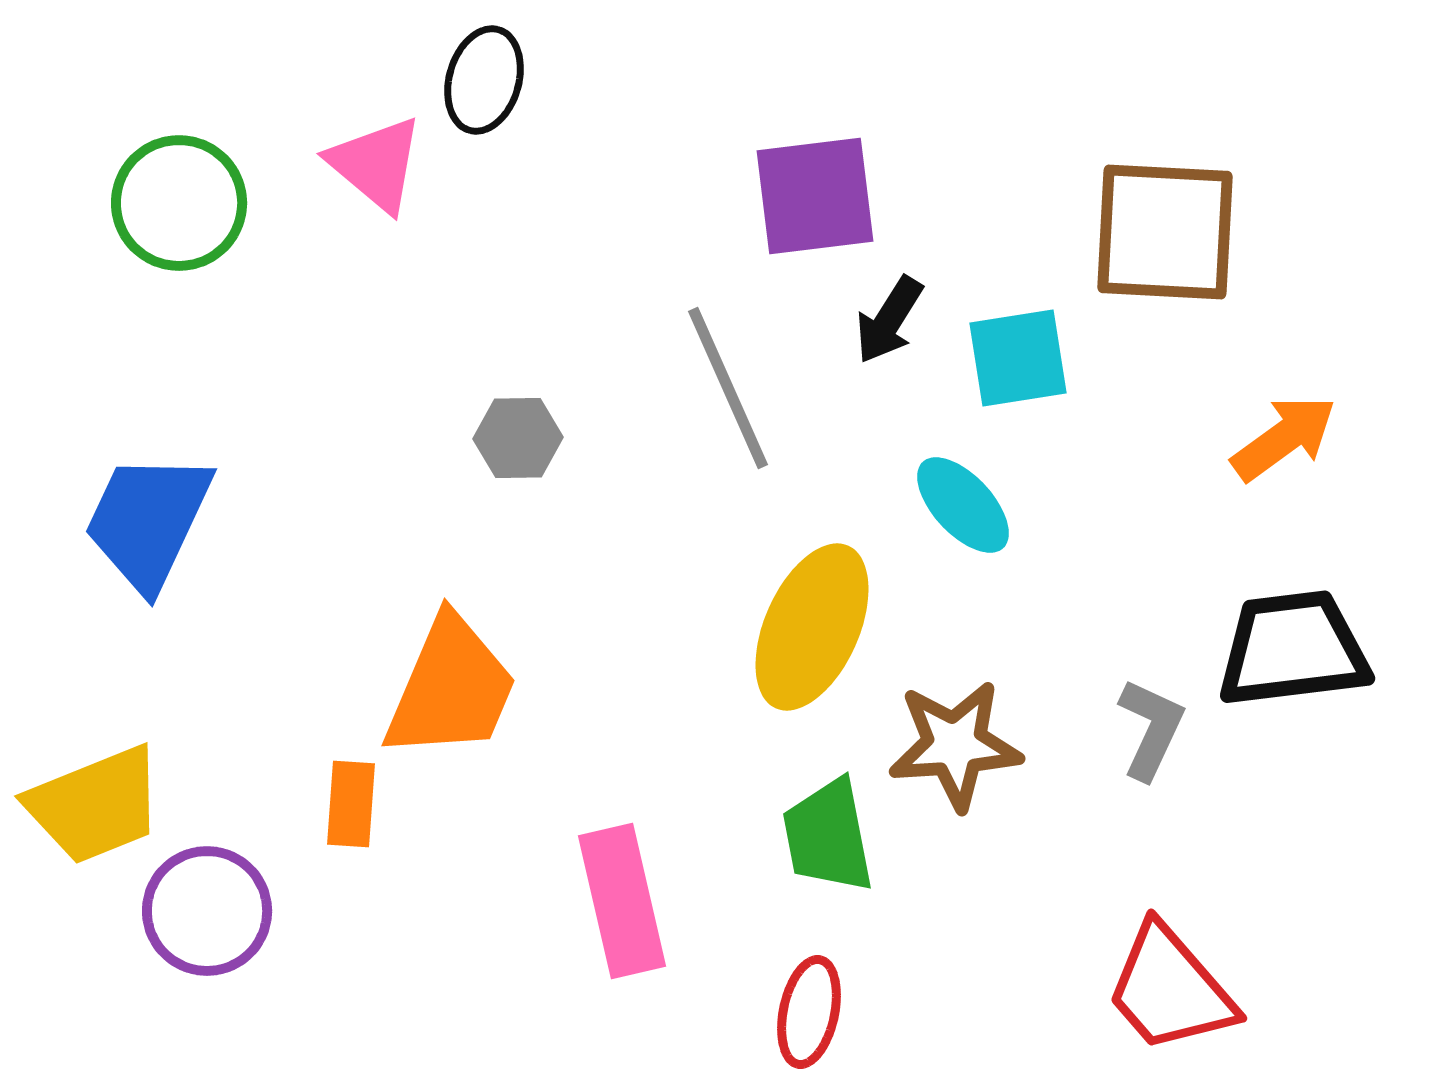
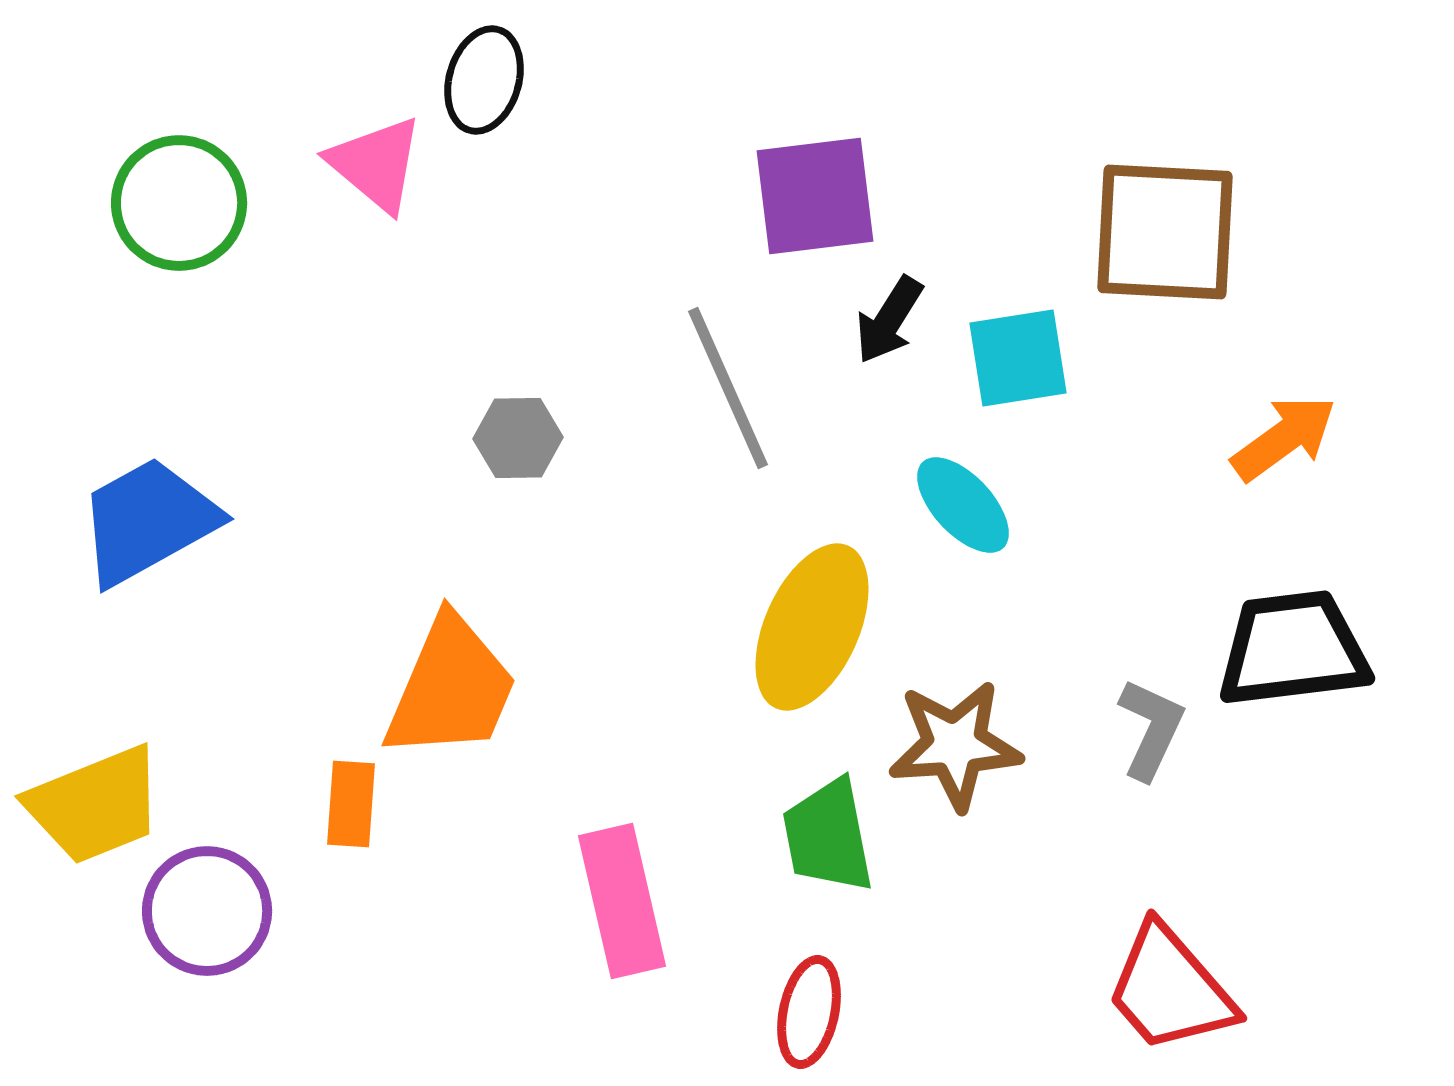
blue trapezoid: rotated 36 degrees clockwise
